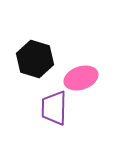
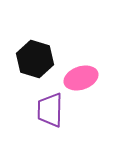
purple trapezoid: moved 4 px left, 2 px down
